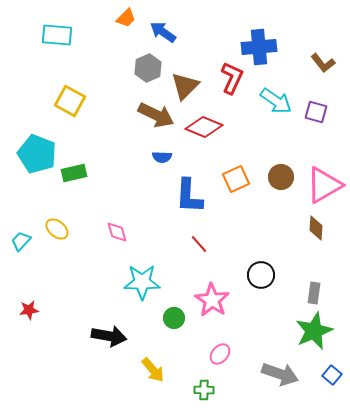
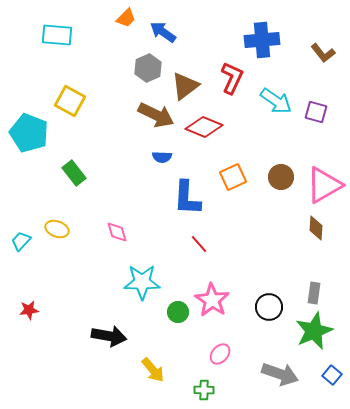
blue cross: moved 3 px right, 7 px up
brown L-shape: moved 10 px up
brown triangle: rotated 8 degrees clockwise
cyan pentagon: moved 8 px left, 21 px up
green rectangle: rotated 65 degrees clockwise
orange square: moved 3 px left, 2 px up
blue L-shape: moved 2 px left, 2 px down
yellow ellipse: rotated 20 degrees counterclockwise
black circle: moved 8 px right, 32 px down
green circle: moved 4 px right, 6 px up
